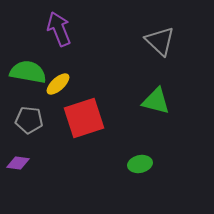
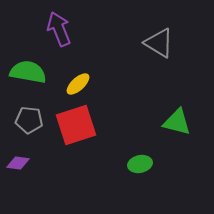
gray triangle: moved 1 px left, 2 px down; rotated 12 degrees counterclockwise
yellow ellipse: moved 20 px right
green triangle: moved 21 px right, 21 px down
red square: moved 8 px left, 7 px down
